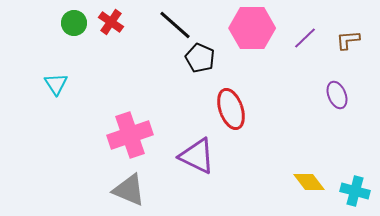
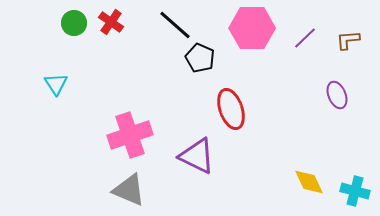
yellow diamond: rotated 12 degrees clockwise
